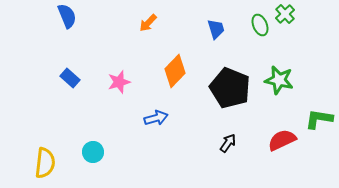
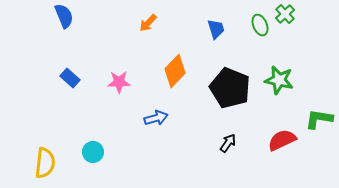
blue semicircle: moved 3 px left
pink star: rotated 15 degrees clockwise
